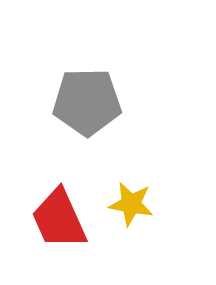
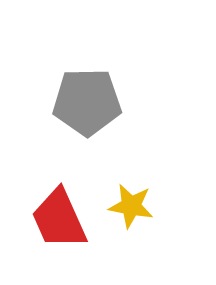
yellow star: moved 2 px down
